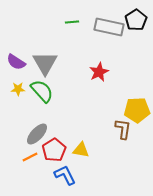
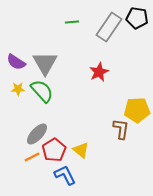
black pentagon: moved 1 px right, 2 px up; rotated 30 degrees counterclockwise
gray rectangle: rotated 68 degrees counterclockwise
brown L-shape: moved 2 px left
yellow triangle: rotated 30 degrees clockwise
orange line: moved 2 px right
